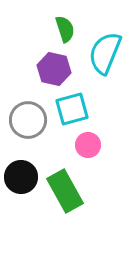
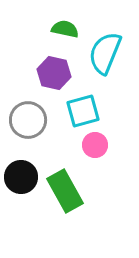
green semicircle: rotated 60 degrees counterclockwise
purple hexagon: moved 4 px down
cyan square: moved 11 px right, 2 px down
pink circle: moved 7 px right
